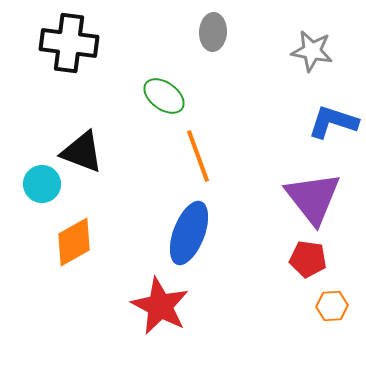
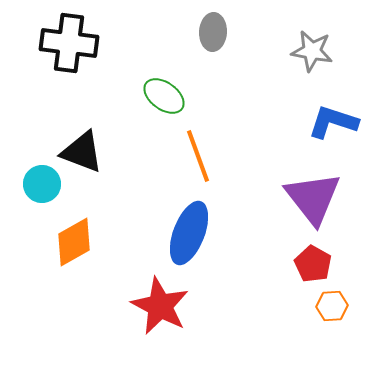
red pentagon: moved 5 px right, 5 px down; rotated 21 degrees clockwise
